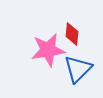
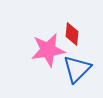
blue triangle: moved 1 px left
